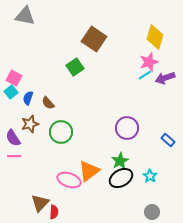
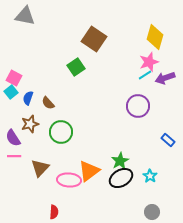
green square: moved 1 px right
purple circle: moved 11 px right, 22 px up
pink ellipse: rotated 15 degrees counterclockwise
brown triangle: moved 35 px up
